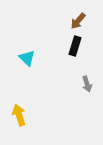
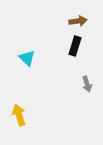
brown arrow: rotated 138 degrees counterclockwise
